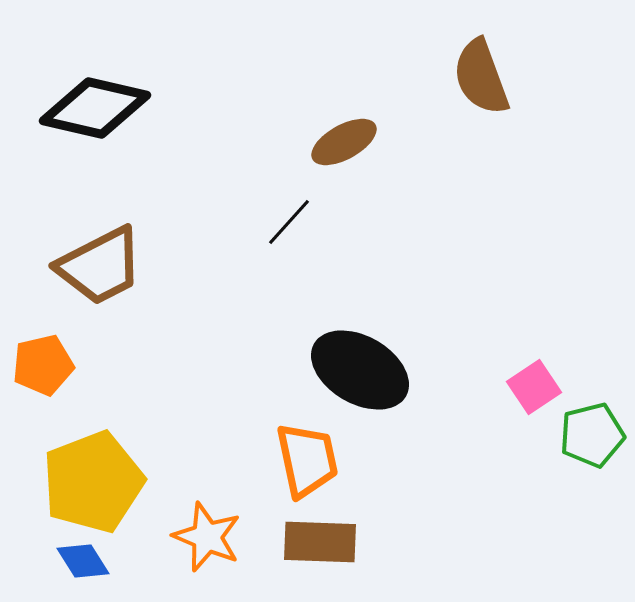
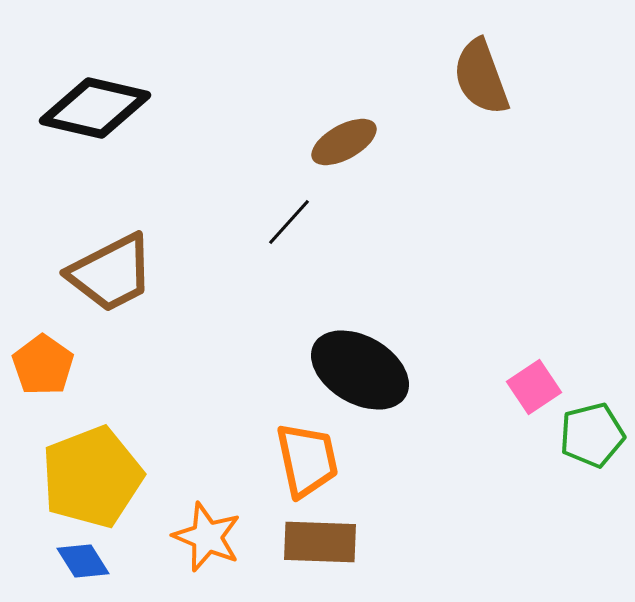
brown trapezoid: moved 11 px right, 7 px down
orange pentagon: rotated 24 degrees counterclockwise
yellow pentagon: moved 1 px left, 5 px up
